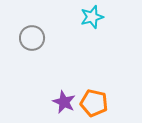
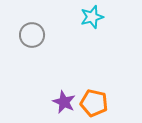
gray circle: moved 3 px up
